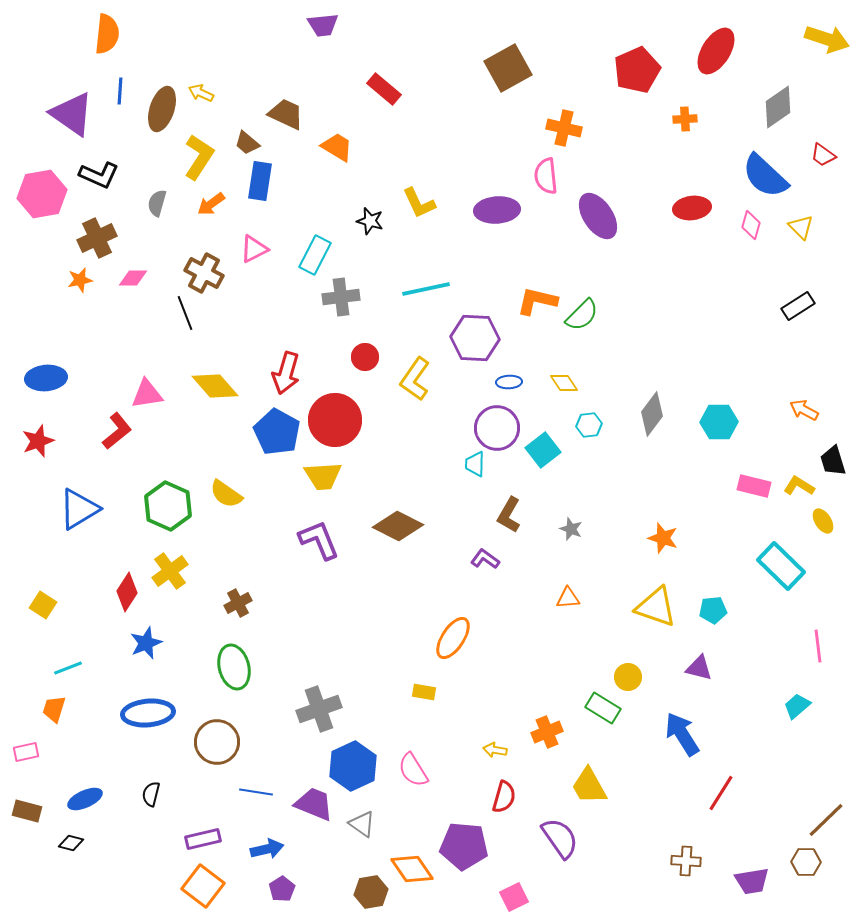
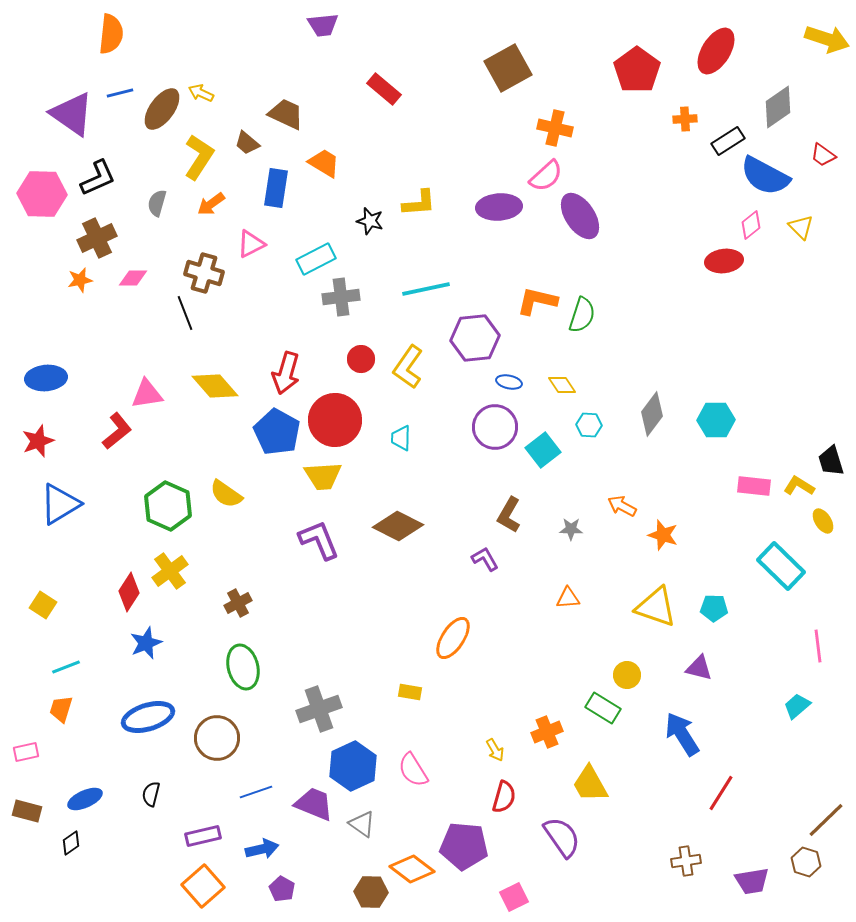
orange semicircle at (107, 34): moved 4 px right
red pentagon at (637, 70): rotated 12 degrees counterclockwise
blue line at (120, 91): moved 2 px down; rotated 72 degrees clockwise
brown ellipse at (162, 109): rotated 18 degrees clockwise
orange cross at (564, 128): moved 9 px left
orange trapezoid at (337, 147): moved 13 px left, 16 px down
black L-shape at (99, 175): moved 1 px left, 3 px down; rotated 48 degrees counterclockwise
pink semicircle at (546, 176): rotated 126 degrees counterclockwise
blue semicircle at (765, 176): rotated 15 degrees counterclockwise
blue rectangle at (260, 181): moved 16 px right, 7 px down
pink hexagon at (42, 194): rotated 12 degrees clockwise
yellow L-shape at (419, 203): rotated 69 degrees counterclockwise
red ellipse at (692, 208): moved 32 px right, 53 px down
purple ellipse at (497, 210): moved 2 px right, 3 px up
purple ellipse at (598, 216): moved 18 px left
pink diamond at (751, 225): rotated 36 degrees clockwise
pink triangle at (254, 249): moved 3 px left, 5 px up
cyan rectangle at (315, 255): moved 1 px right, 4 px down; rotated 36 degrees clockwise
brown cross at (204, 273): rotated 12 degrees counterclockwise
black rectangle at (798, 306): moved 70 px left, 165 px up
green semicircle at (582, 315): rotated 27 degrees counterclockwise
purple hexagon at (475, 338): rotated 9 degrees counterclockwise
red circle at (365, 357): moved 4 px left, 2 px down
yellow L-shape at (415, 379): moved 7 px left, 12 px up
blue ellipse at (509, 382): rotated 15 degrees clockwise
yellow diamond at (564, 383): moved 2 px left, 2 px down
orange arrow at (804, 410): moved 182 px left, 96 px down
cyan hexagon at (719, 422): moved 3 px left, 2 px up
cyan hexagon at (589, 425): rotated 10 degrees clockwise
purple circle at (497, 428): moved 2 px left, 1 px up
black trapezoid at (833, 461): moved 2 px left
cyan trapezoid at (475, 464): moved 74 px left, 26 px up
pink rectangle at (754, 486): rotated 8 degrees counterclockwise
blue triangle at (79, 509): moved 19 px left, 5 px up
gray star at (571, 529): rotated 20 degrees counterclockwise
orange star at (663, 538): moved 3 px up
purple L-shape at (485, 559): rotated 24 degrees clockwise
red diamond at (127, 592): moved 2 px right
cyan pentagon at (713, 610): moved 1 px right, 2 px up; rotated 8 degrees clockwise
green ellipse at (234, 667): moved 9 px right
cyan line at (68, 668): moved 2 px left, 1 px up
yellow circle at (628, 677): moved 1 px left, 2 px up
yellow rectangle at (424, 692): moved 14 px left
orange trapezoid at (54, 709): moved 7 px right
blue ellipse at (148, 713): moved 4 px down; rotated 12 degrees counterclockwise
brown circle at (217, 742): moved 4 px up
yellow arrow at (495, 750): rotated 130 degrees counterclockwise
yellow trapezoid at (589, 786): moved 1 px right, 2 px up
blue line at (256, 792): rotated 28 degrees counterclockwise
purple semicircle at (560, 838): moved 2 px right, 1 px up
purple rectangle at (203, 839): moved 3 px up
black diamond at (71, 843): rotated 50 degrees counterclockwise
blue arrow at (267, 849): moved 5 px left
brown cross at (686, 861): rotated 12 degrees counterclockwise
brown hexagon at (806, 862): rotated 16 degrees clockwise
orange diamond at (412, 869): rotated 18 degrees counterclockwise
orange square at (203, 886): rotated 12 degrees clockwise
purple pentagon at (282, 889): rotated 10 degrees counterclockwise
brown hexagon at (371, 892): rotated 12 degrees clockwise
